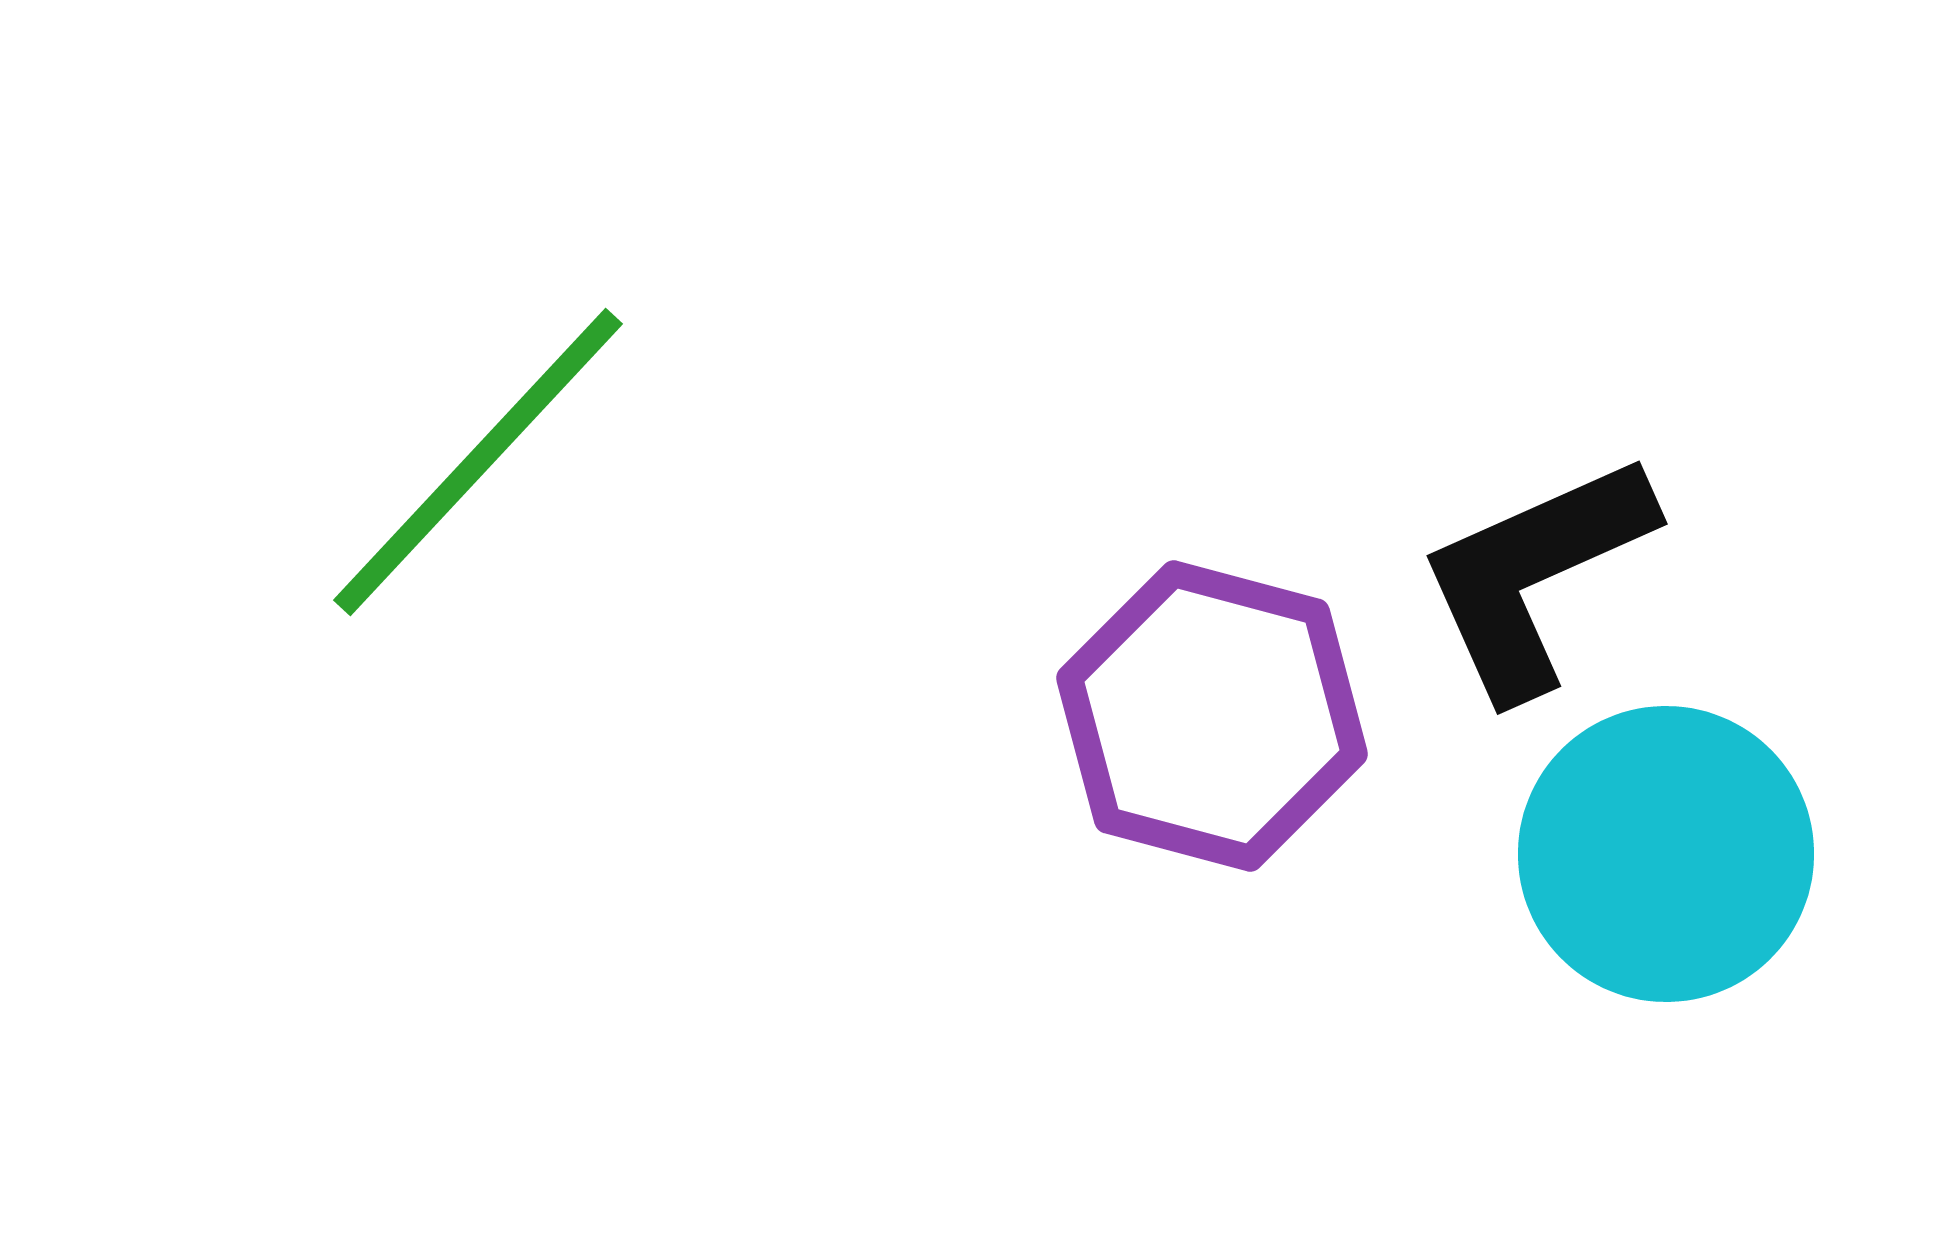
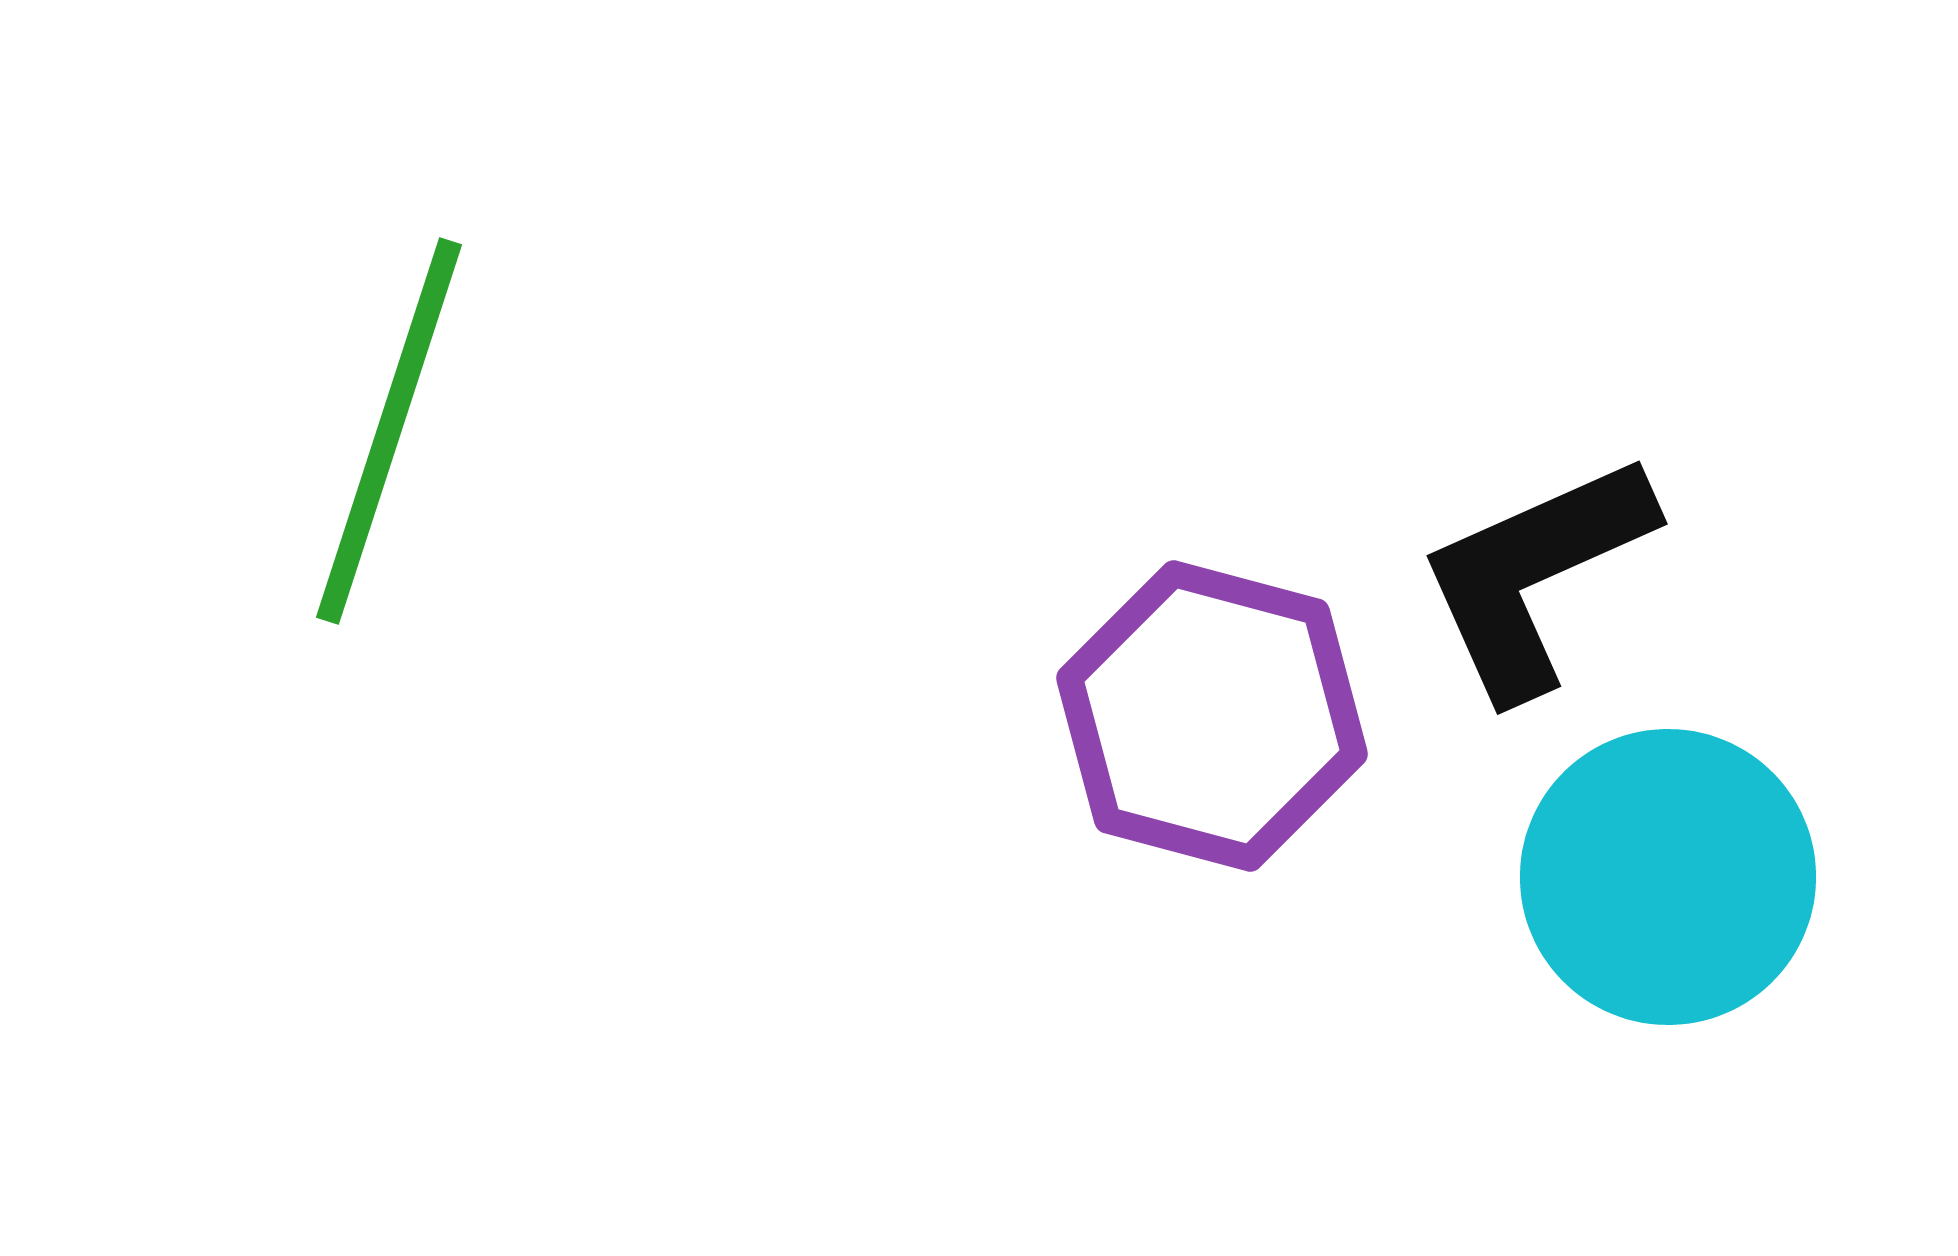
green line: moved 89 px left, 31 px up; rotated 25 degrees counterclockwise
cyan circle: moved 2 px right, 23 px down
